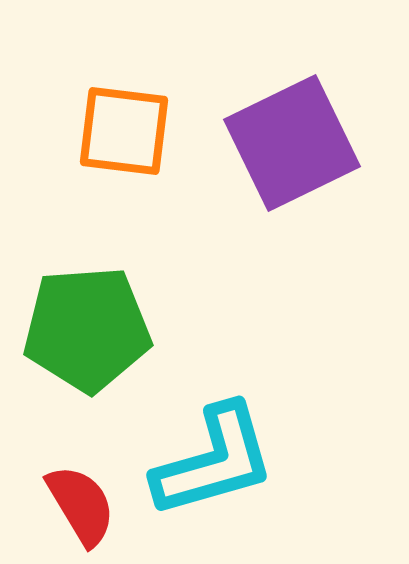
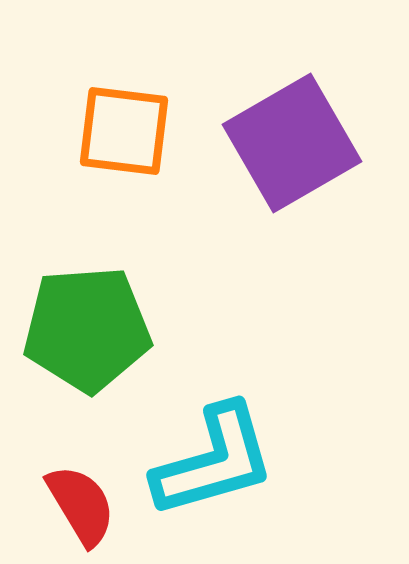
purple square: rotated 4 degrees counterclockwise
